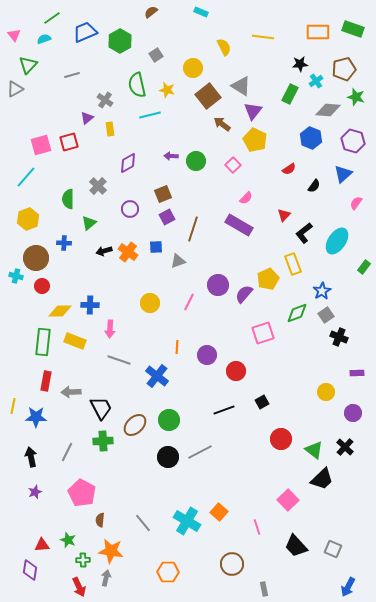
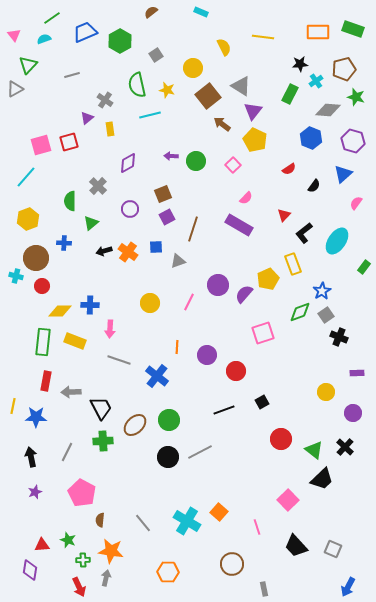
green semicircle at (68, 199): moved 2 px right, 2 px down
green triangle at (89, 223): moved 2 px right
green diamond at (297, 313): moved 3 px right, 1 px up
